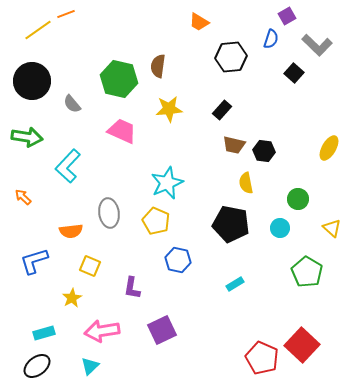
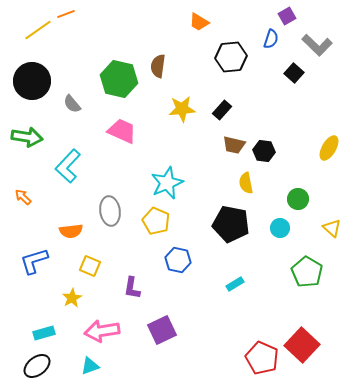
yellow star at (169, 109): moved 13 px right
gray ellipse at (109, 213): moved 1 px right, 2 px up
cyan triangle at (90, 366): rotated 24 degrees clockwise
